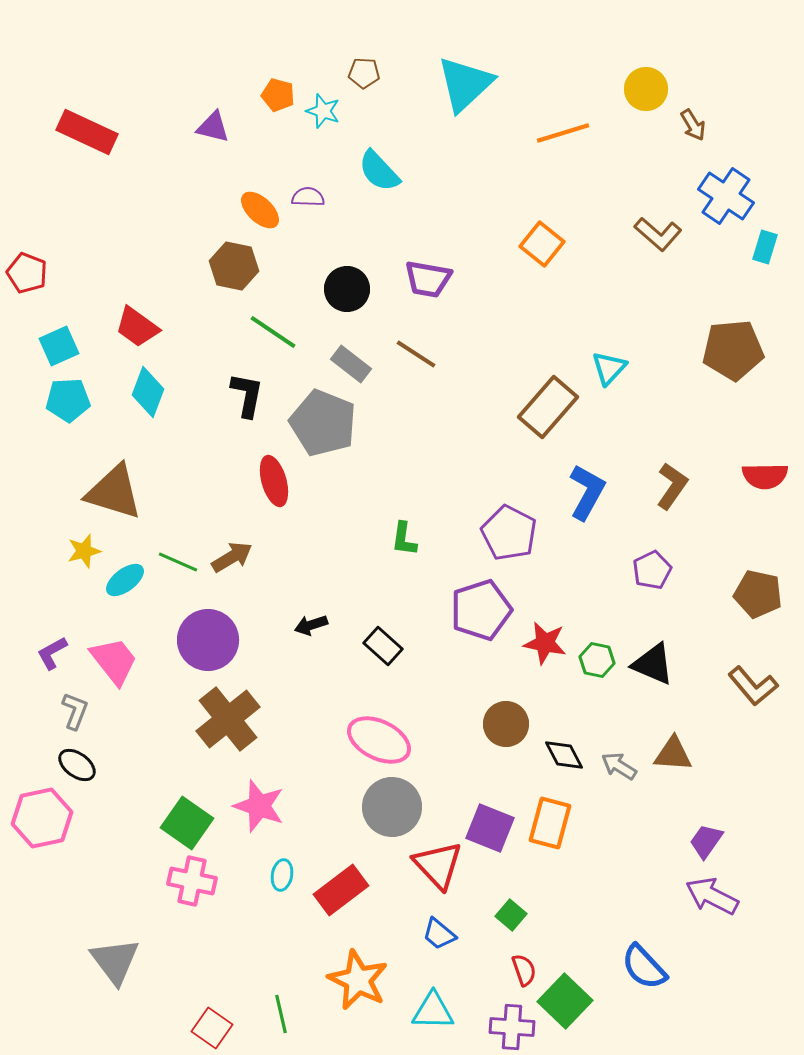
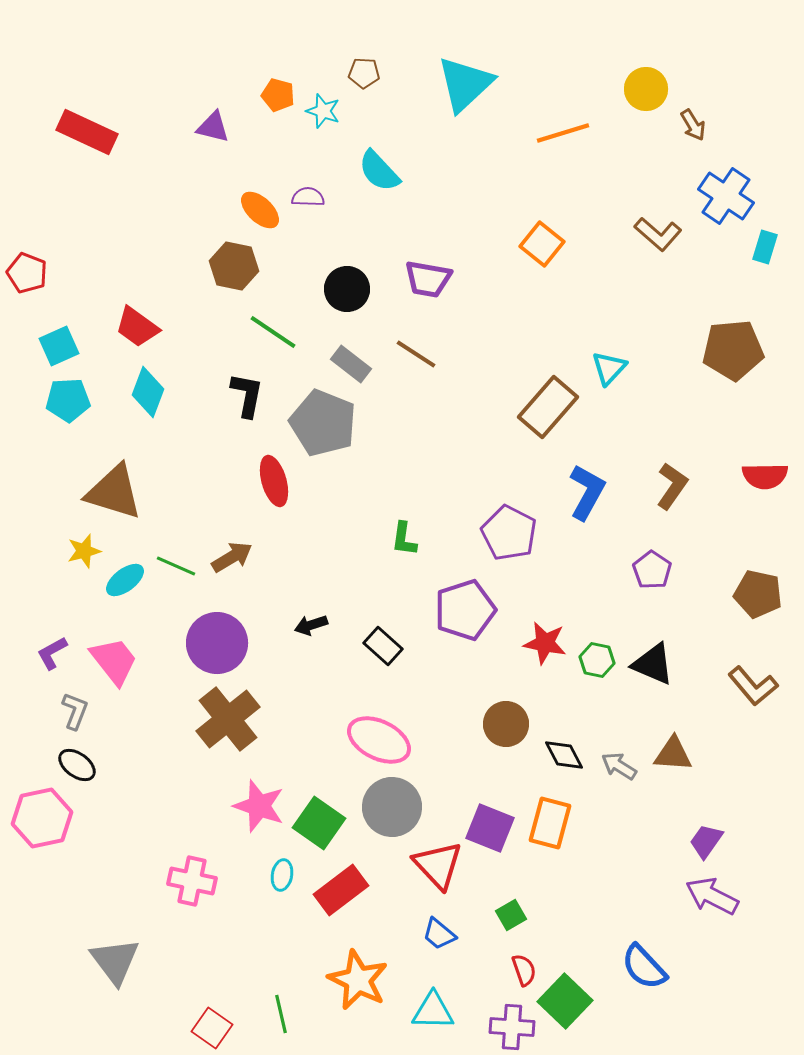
green line at (178, 562): moved 2 px left, 4 px down
purple pentagon at (652, 570): rotated 12 degrees counterclockwise
purple pentagon at (481, 610): moved 16 px left
purple circle at (208, 640): moved 9 px right, 3 px down
green square at (187, 823): moved 132 px right
green square at (511, 915): rotated 20 degrees clockwise
